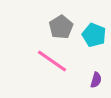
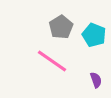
purple semicircle: rotated 35 degrees counterclockwise
